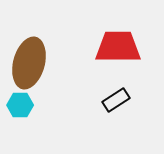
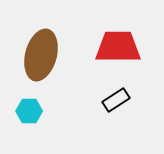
brown ellipse: moved 12 px right, 8 px up
cyan hexagon: moved 9 px right, 6 px down
